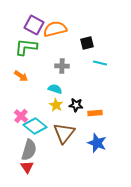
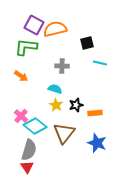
black star: rotated 24 degrees counterclockwise
